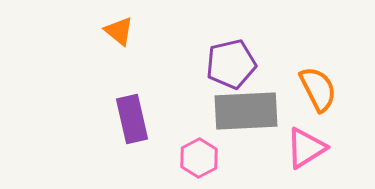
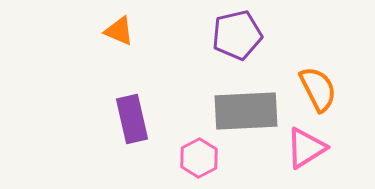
orange triangle: rotated 16 degrees counterclockwise
purple pentagon: moved 6 px right, 29 px up
